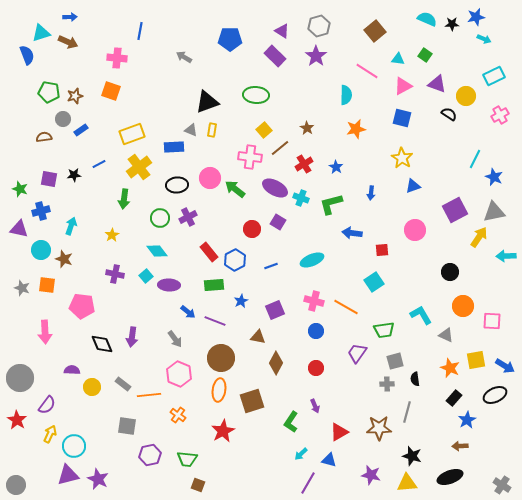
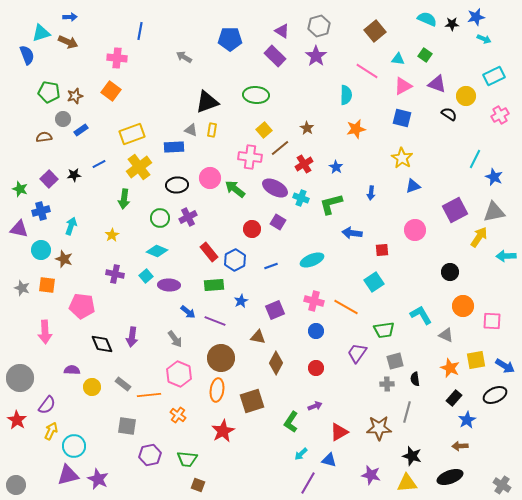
orange square at (111, 91): rotated 18 degrees clockwise
purple square at (49, 179): rotated 36 degrees clockwise
cyan diamond at (157, 251): rotated 30 degrees counterclockwise
orange ellipse at (219, 390): moved 2 px left
purple arrow at (315, 406): rotated 88 degrees counterclockwise
yellow arrow at (50, 434): moved 1 px right, 3 px up
